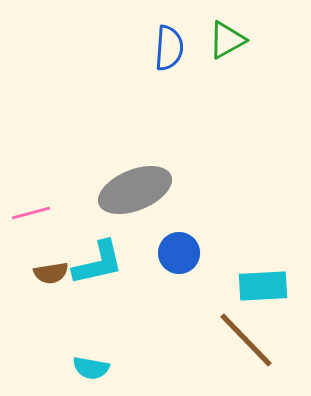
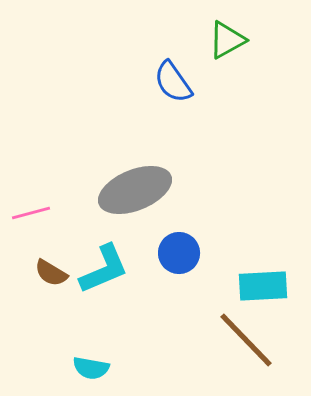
blue semicircle: moved 4 px right, 34 px down; rotated 141 degrees clockwise
cyan L-shape: moved 6 px right, 6 px down; rotated 10 degrees counterclockwise
brown semicircle: rotated 40 degrees clockwise
